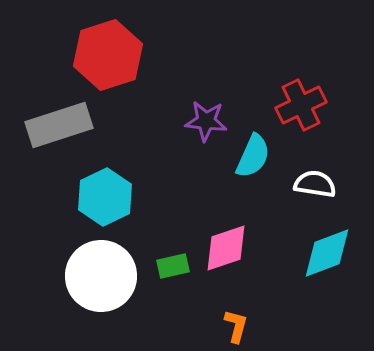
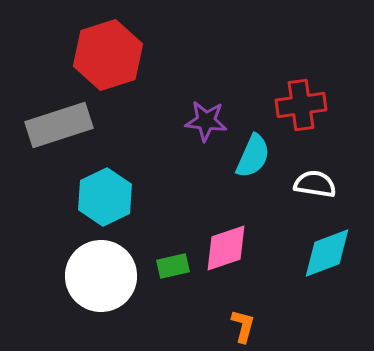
red cross: rotated 18 degrees clockwise
orange L-shape: moved 7 px right
